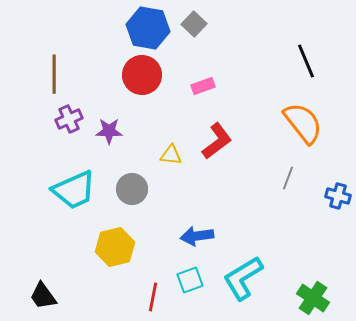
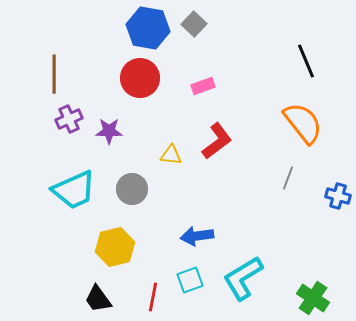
red circle: moved 2 px left, 3 px down
black trapezoid: moved 55 px right, 3 px down
